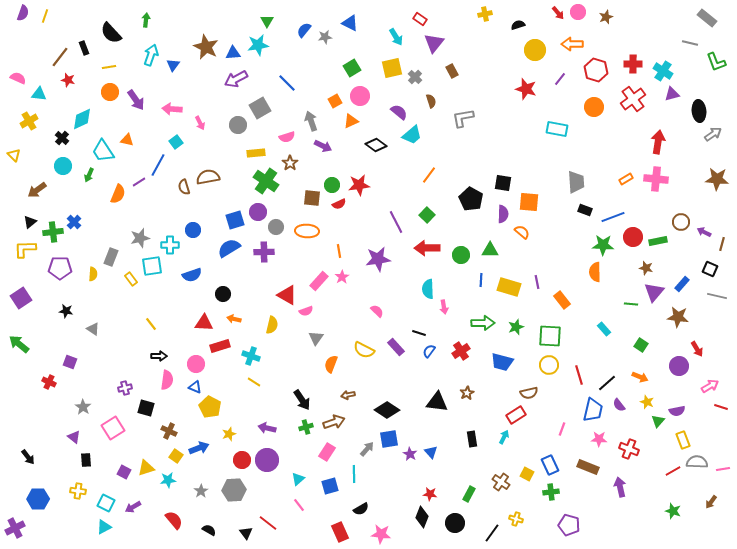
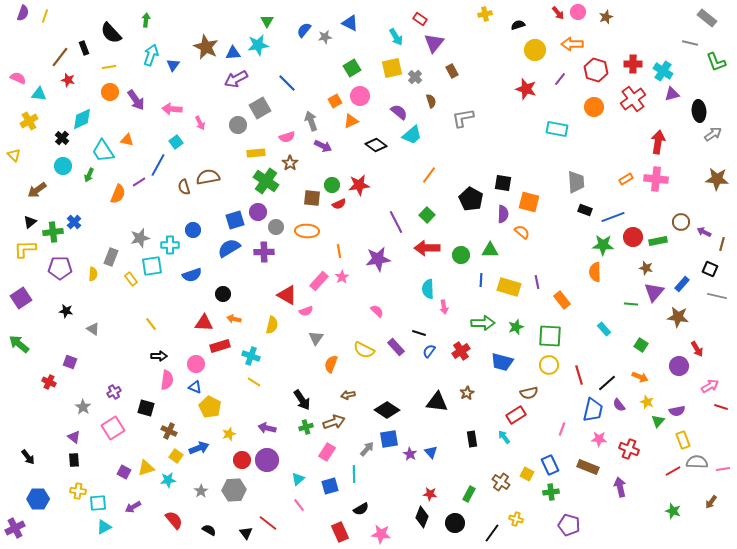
orange square at (529, 202): rotated 10 degrees clockwise
purple cross at (125, 388): moved 11 px left, 4 px down; rotated 16 degrees counterclockwise
cyan arrow at (504, 437): rotated 64 degrees counterclockwise
black rectangle at (86, 460): moved 12 px left
cyan square at (106, 503): moved 8 px left; rotated 30 degrees counterclockwise
